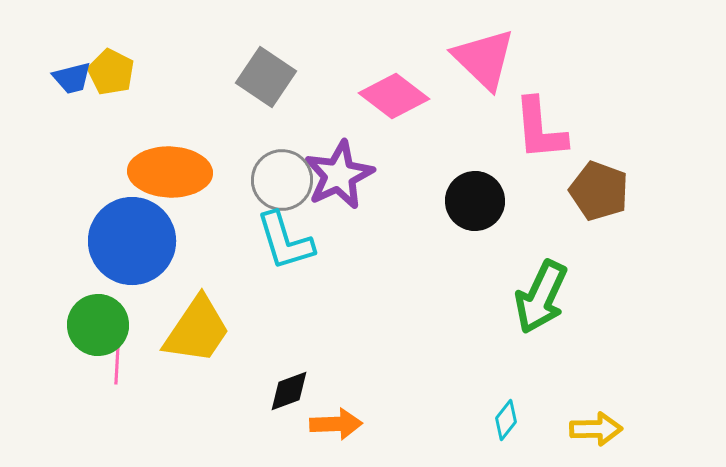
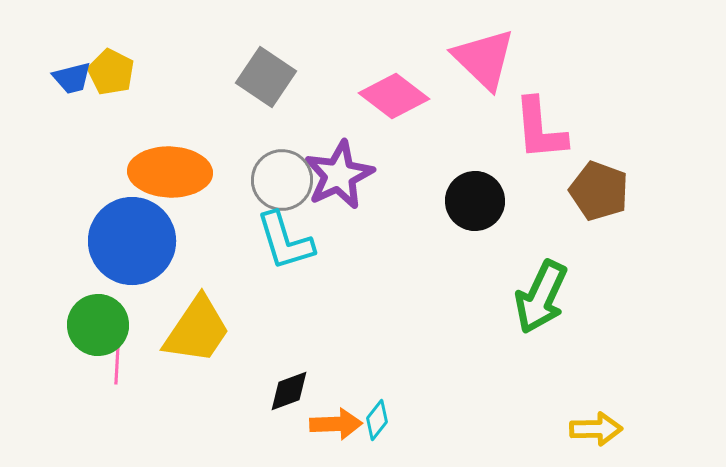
cyan diamond: moved 129 px left
